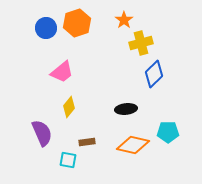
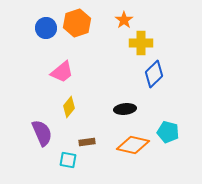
yellow cross: rotated 15 degrees clockwise
black ellipse: moved 1 px left
cyan pentagon: rotated 15 degrees clockwise
